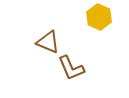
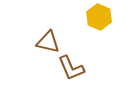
brown triangle: rotated 10 degrees counterclockwise
